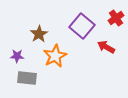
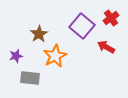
red cross: moved 5 px left
purple star: moved 1 px left; rotated 16 degrees counterclockwise
gray rectangle: moved 3 px right
